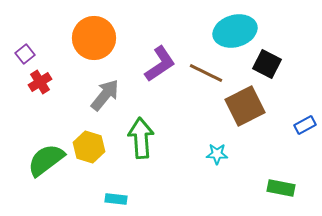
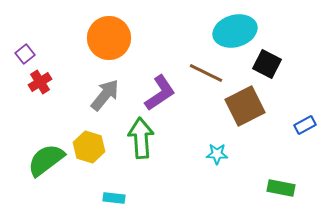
orange circle: moved 15 px right
purple L-shape: moved 29 px down
cyan rectangle: moved 2 px left, 1 px up
